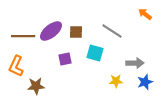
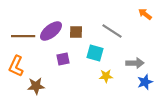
purple square: moved 2 px left
yellow star: moved 10 px left, 5 px up
